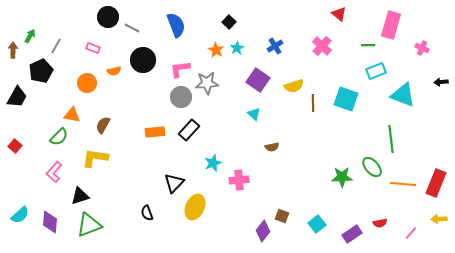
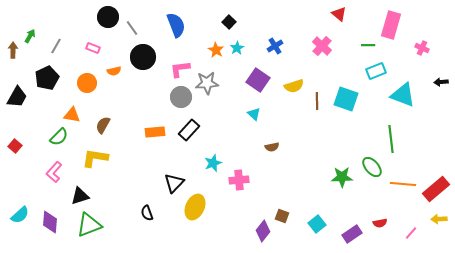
gray line at (132, 28): rotated 28 degrees clockwise
black circle at (143, 60): moved 3 px up
black pentagon at (41, 71): moved 6 px right, 7 px down
brown line at (313, 103): moved 4 px right, 2 px up
red rectangle at (436, 183): moved 6 px down; rotated 28 degrees clockwise
